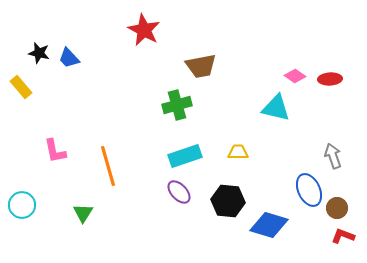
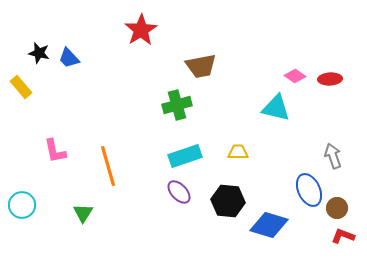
red star: moved 3 px left; rotated 12 degrees clockwise
